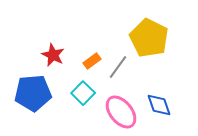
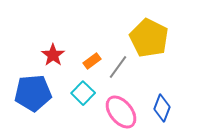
red star: rotated 10 degrees clockwise
blue diamond: moved 3 px right, 3 px down; rotated 40 degrees clockwise
